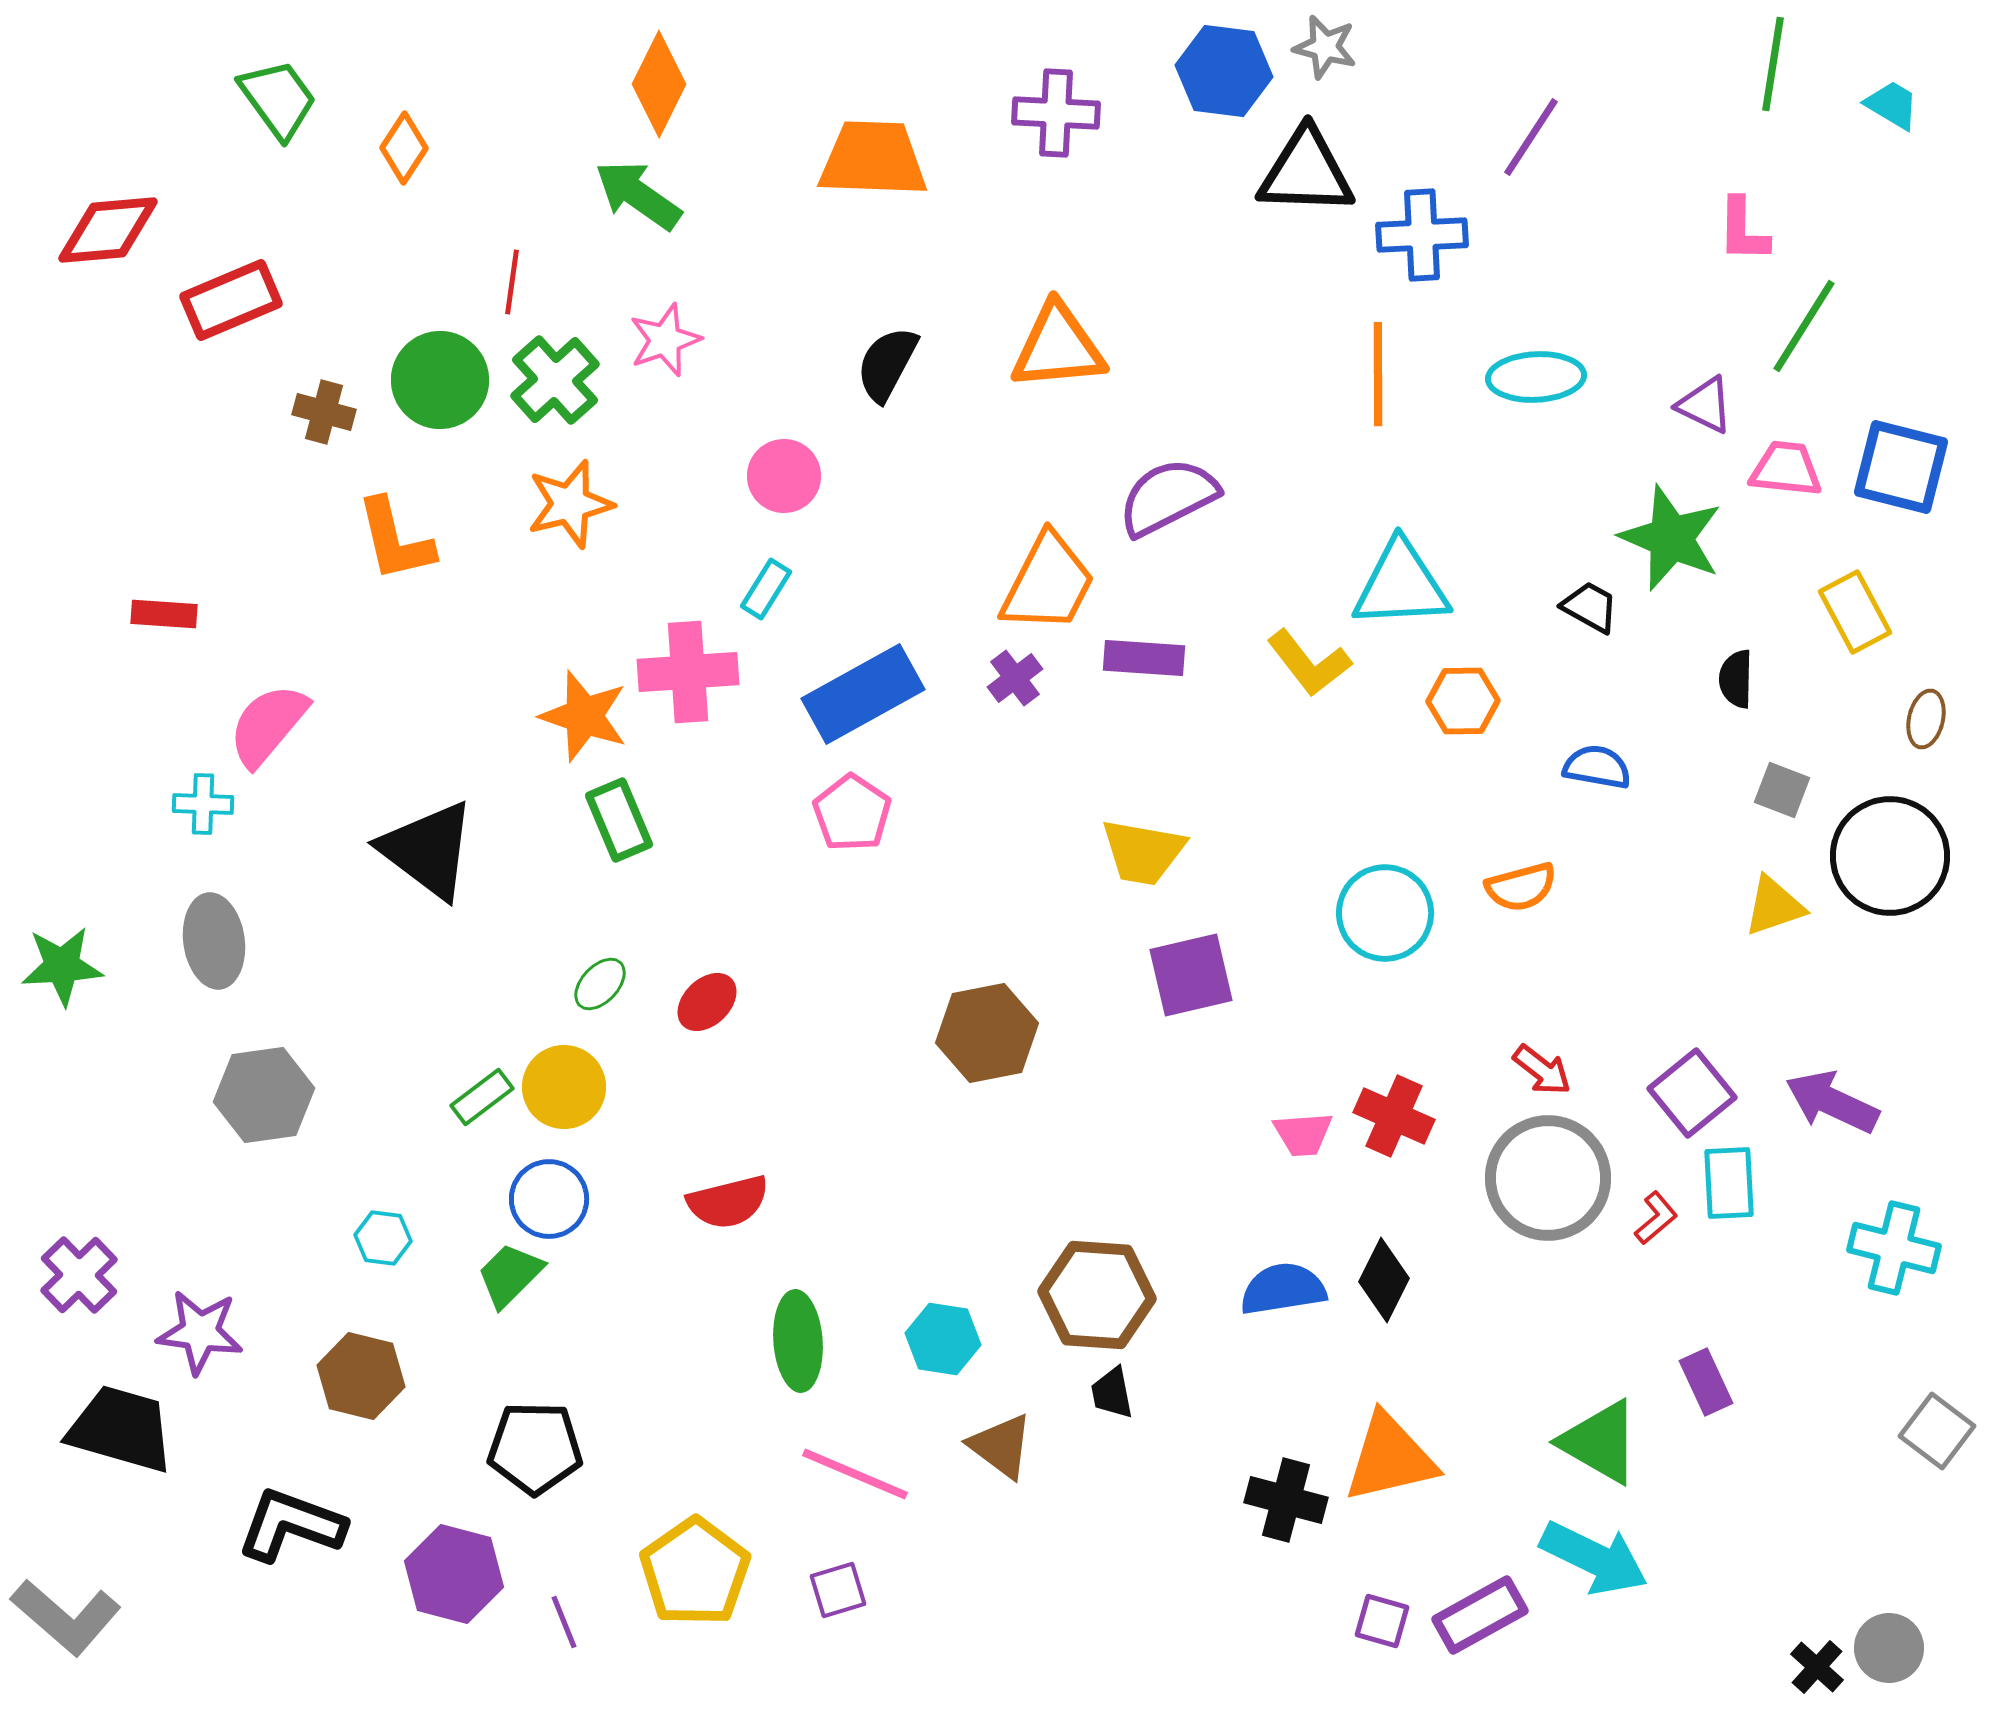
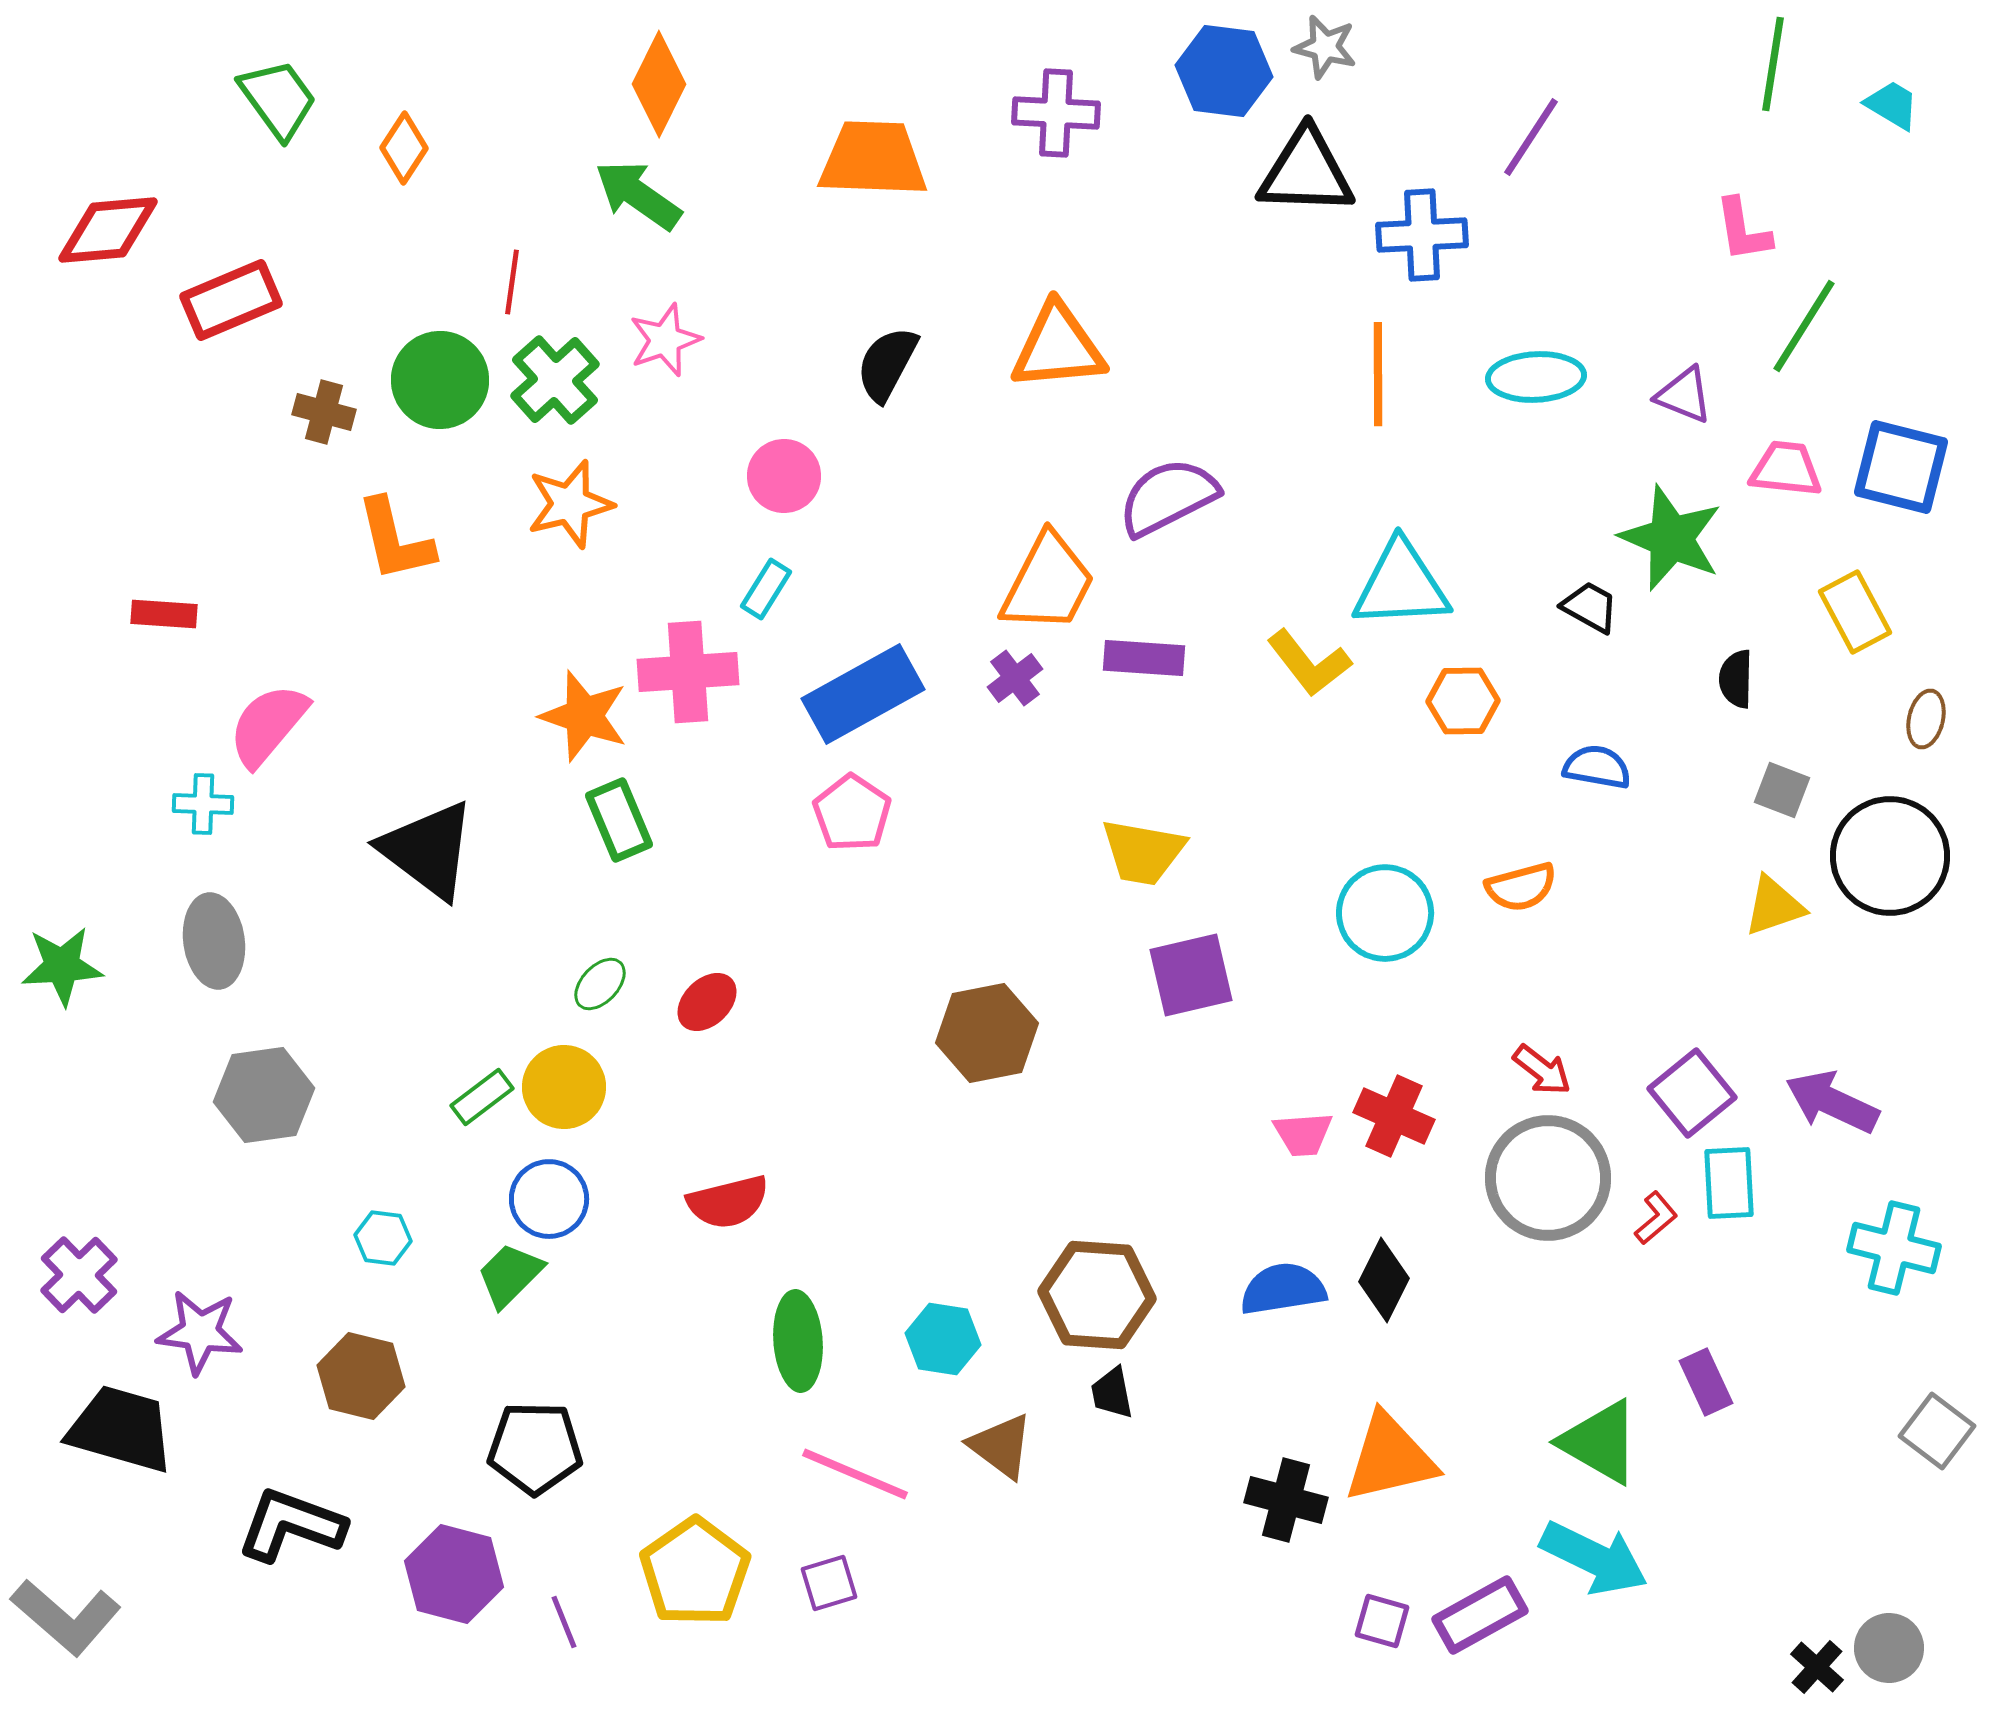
pink L-shape at (1743, 230): rotated 10 degrees counterclockwise
purple triangle at (1705, 405): moved 21 px left, 10 px up; rotated 4 degrees counterclockwise
purple square at (838, 1590): moved 9 px left, 7 px up
